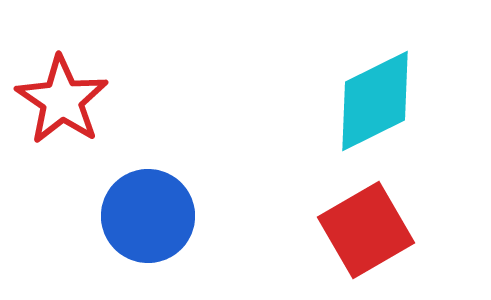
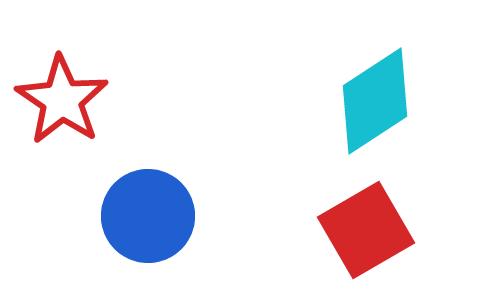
cyan diamond: rotated 7 degrees counterclockwise
